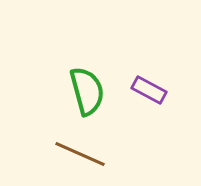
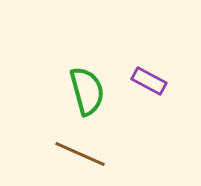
purple rectangle: moved 9 px up
